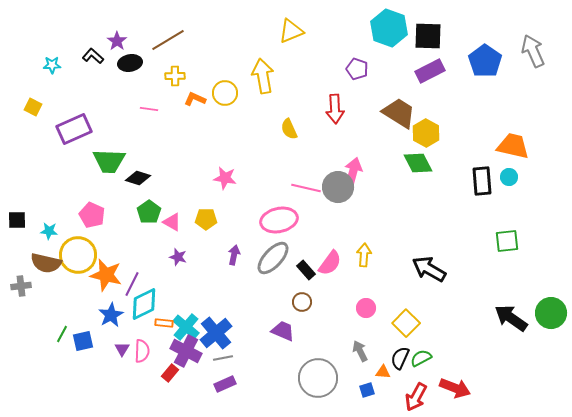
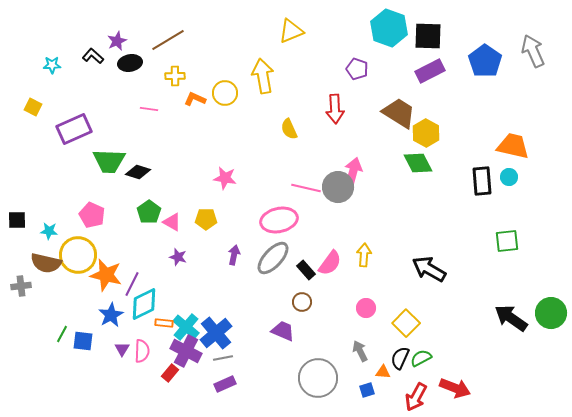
purple star at (117, 41): rotated 12 degrees clockwise
black diamond at (138, 178): moved 6 px up
blue square at (83, 341): rotated 20 degrees clockwise
